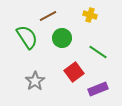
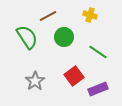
green circle: moved 2 px right, 1 px up
red square: moved 4 px down
